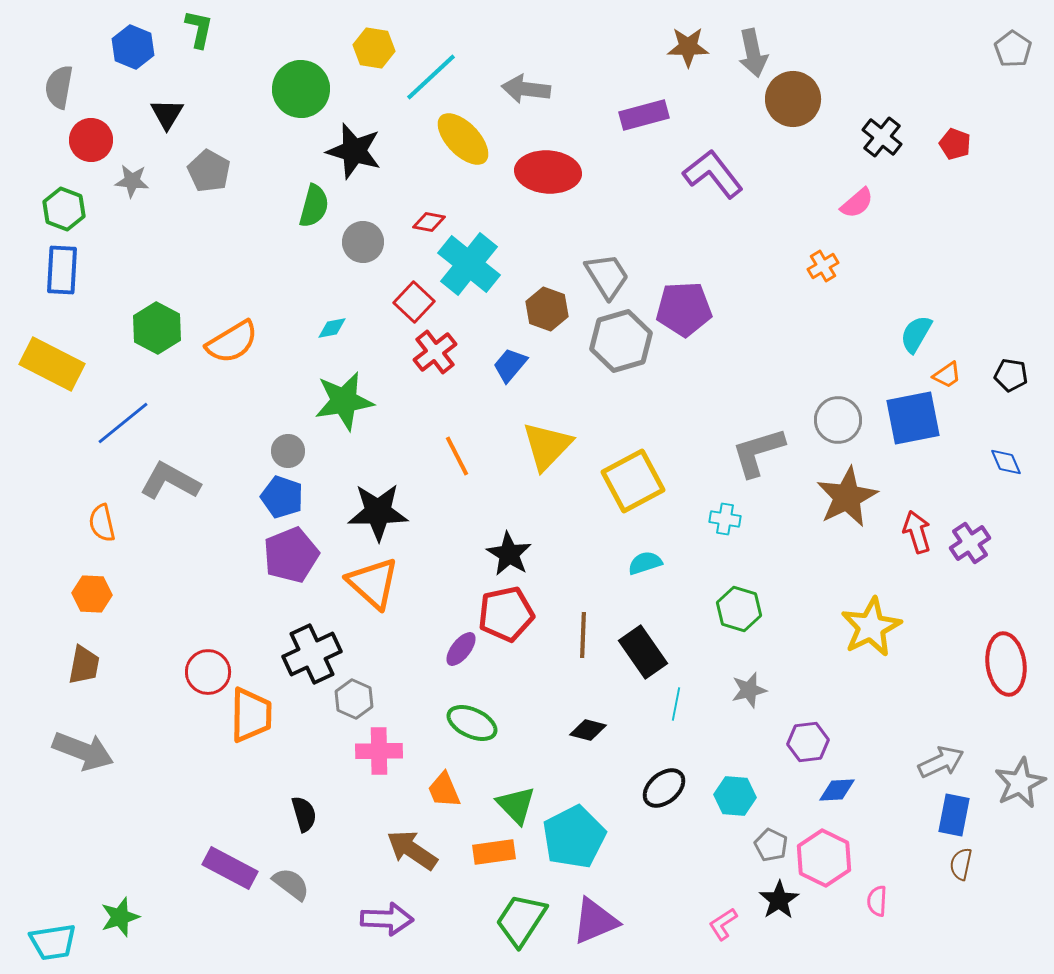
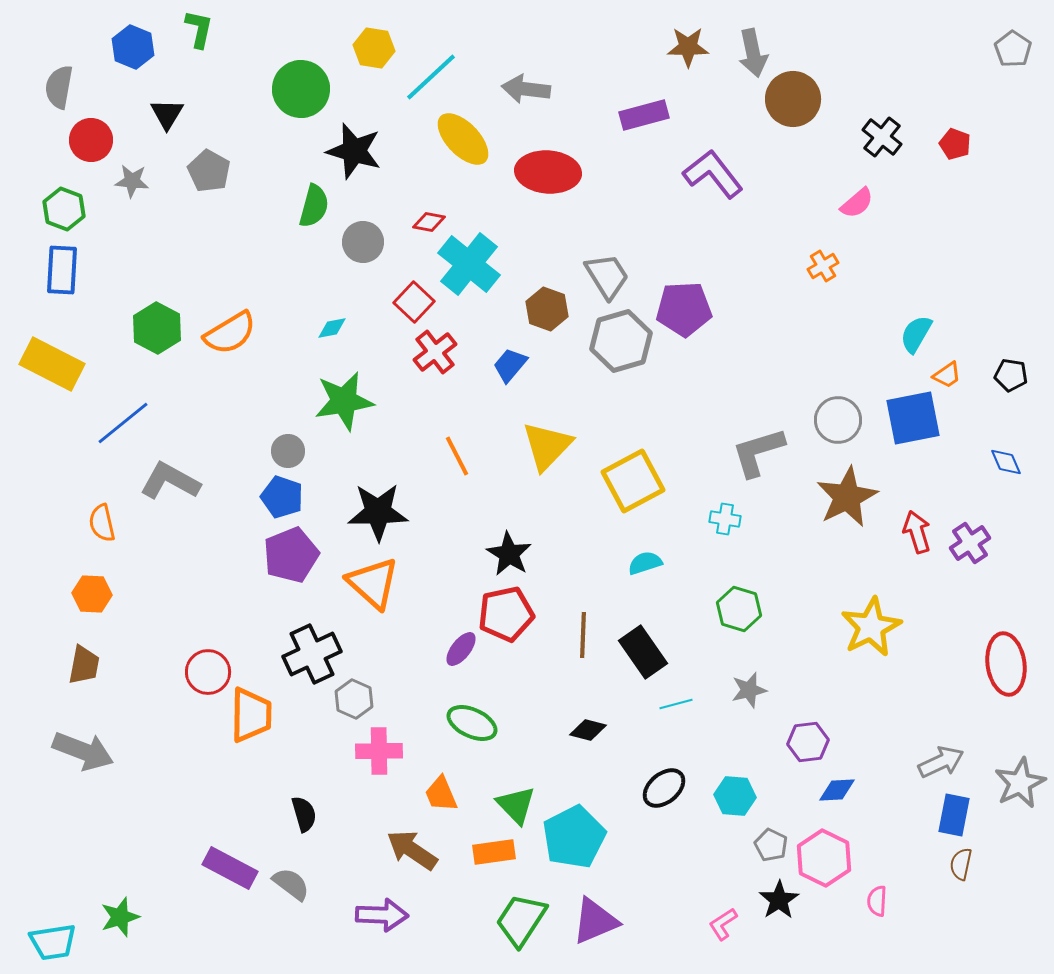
orange semicircle at (232, 342): moved 2 px left, 9 px up
cyan line at (676, 704): rotated 64 degrees clockwise
orange trapezoid at (444, 790): moved 3 px left, 4 px down
purple arrow at (387, 919): moved 5 px left, 4 px up
